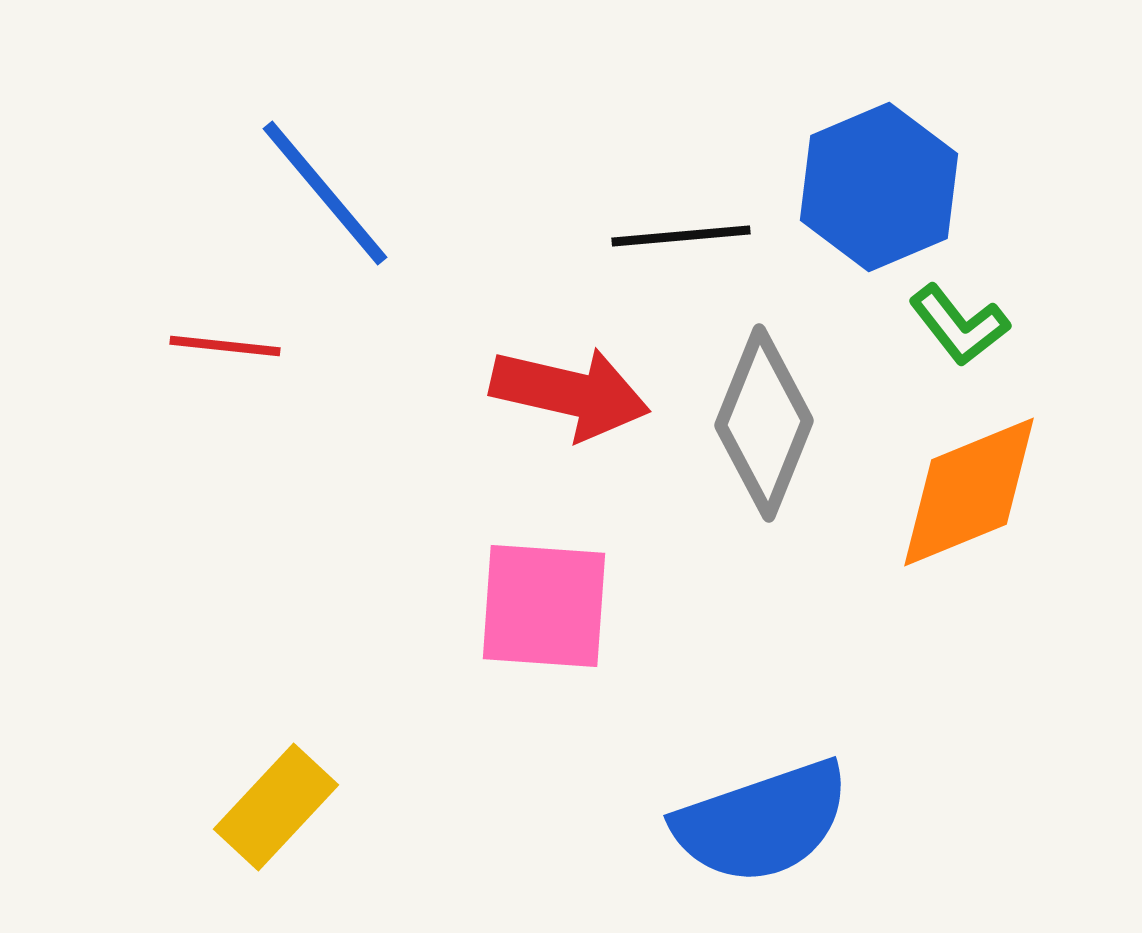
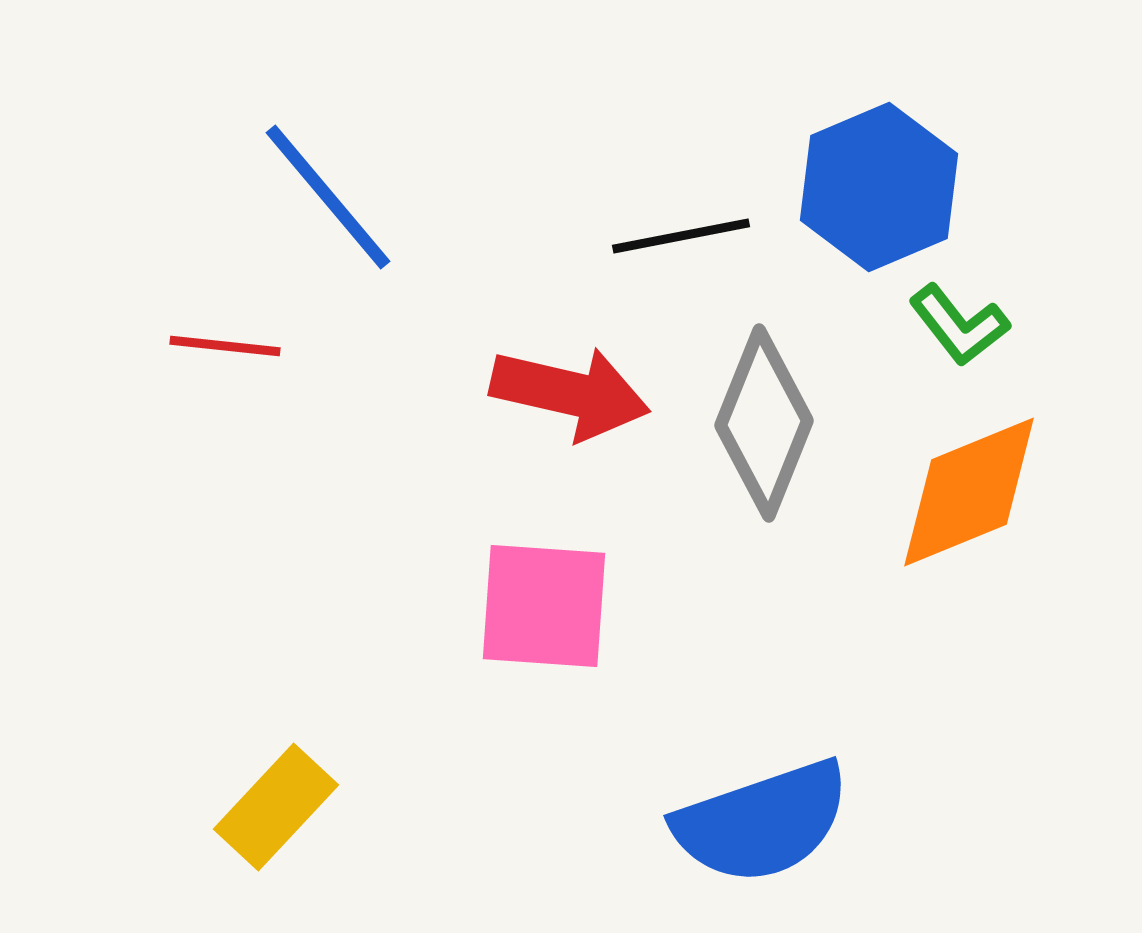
blue line: moved 3 px right, 4 px down
black line: rotated 6 degrees counterclockwise
